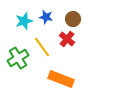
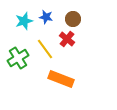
yellow line: moved 3 px right, 2 px down
